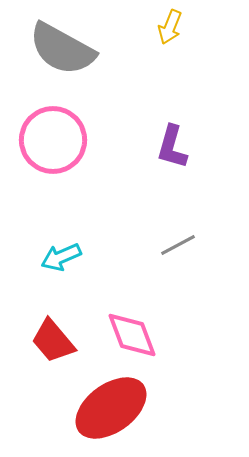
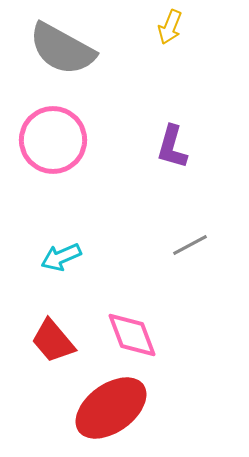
gray line: moved 12 px right
